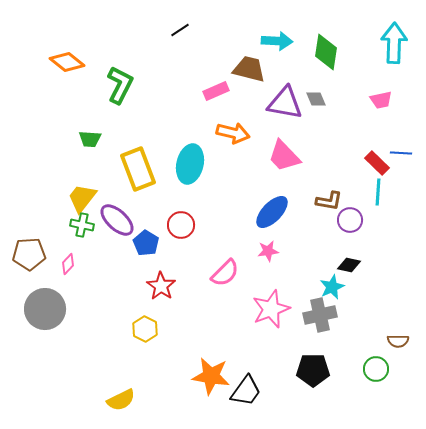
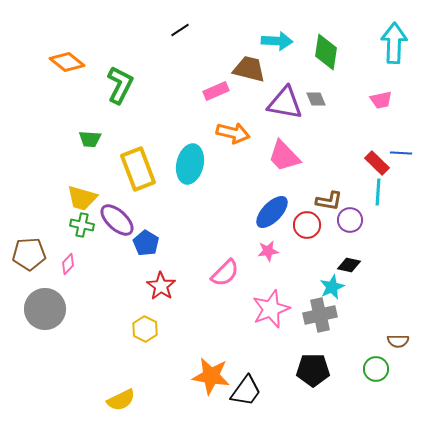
yellow trapezoid at (82, 198): rotated 112 degrees counterclockwise
red circle at (181, 225): moved 126 px right
